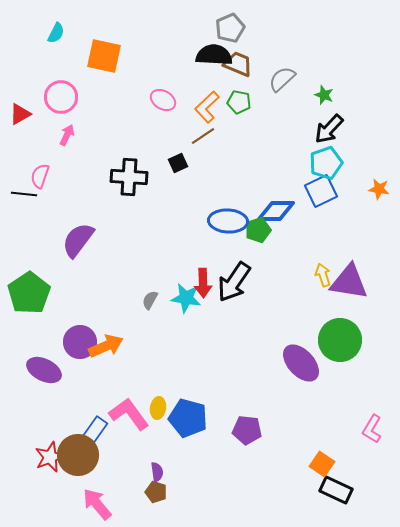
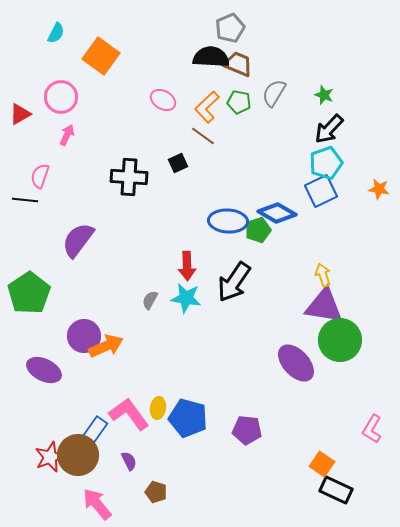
black semicircle at (214, 55): moved 3 px left, 2 px down
orange square at (104, 56): moved 3 px left; rotated 24 degrees clockwise
gray semicircle at (282, 79): moved 8 px left, 14 px down; rotated 16 degrees counterclockwise
brown line at (203, 136): rotated 70 degrees clockwise
black line at (24, 194): moved 1 px right, 6 px down
blue diamond at (276, 211): moved 1 px right, 2 px down; rotated 30 degrees clockwise
purple triangle at (349, 282): moved 25 px left, 24 px down
red arrow at (203, 283): moved 16 px left, 17 px up
purple circle at (80, 342): moved 4 px right, 6 px up
purple ellipse at (301, 363): moved 5 px left
purple semicircle at (157, 472): moved 28 px left, 11 px up; rotated 18 degrees counterclockwise
